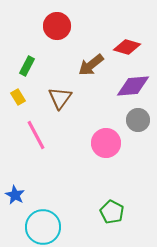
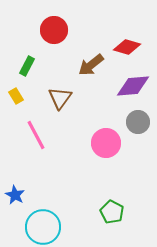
red circle: moved 3 px left, 4 px down
yellow rectangle: moved 2 px left, 1 px up
gray circle: moved 2 px down
